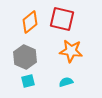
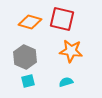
orange diamond: rotated 55 degrees clockwise
